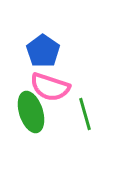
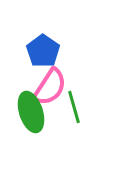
pink semicircle: rotated 75 degrees counterclockwise
green line: moved 11 px left, 7 px up
